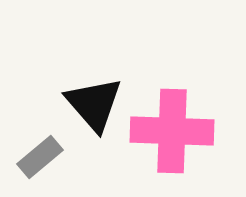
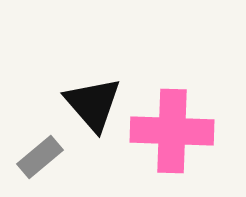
black triangle: moved 1 px left
